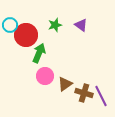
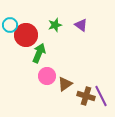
pink circle: moved 2 px right
brown cross: moved 2 px right, 3 px down
